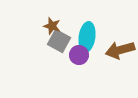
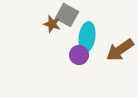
brown star: moved 2 px up
gray square: moved 8 px right, 26 px up
brown arrow: rotated 20 degrees counterclockwise
